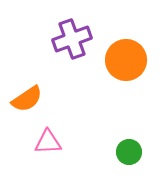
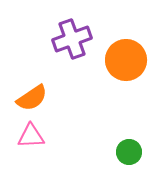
orange semicircle: moved 5 px right, 1 px up
pink triangle: moved 17 px left, 6 px up
